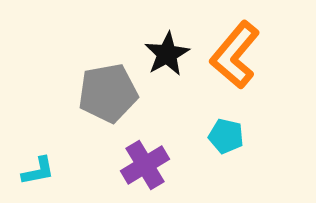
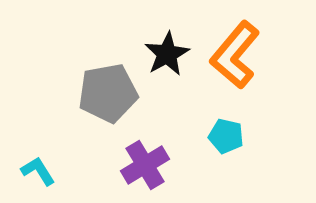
cyan L-shape: rotated 111 degrees counterclockwise
